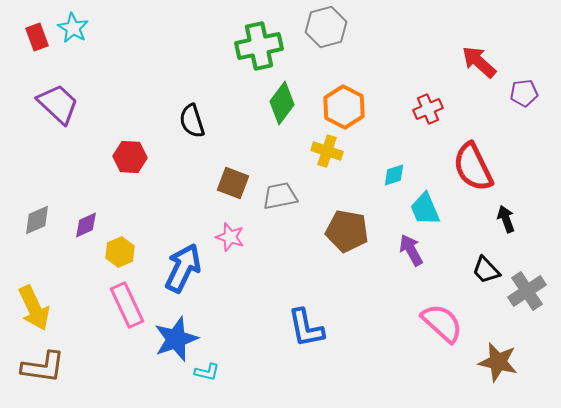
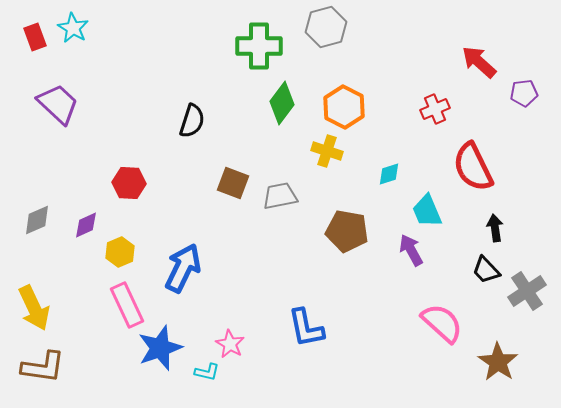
red rectangle: moved 2 px left
green cross: rotated 12 degrees clockwise
red cross: moved 7 px right
black semicircle: rotated 144 degrees counterclockwise
red hexagon: moved 1 px left, 26 px down
cyan diamond: moved 5 px left, 1 px up
cyan trapezoid: moved 2 px right, 2 px down
black arrow: moved 11 px left, 9 px down; rotated 12 degrees clockwise
pink star: moved 107 px down; rotated 12 degrees clockwise
blue star: moved 16 px left, 9 px down
brown star: rotated 21 degrees clockwise
